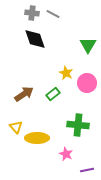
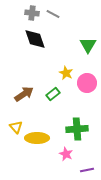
green cross: moved 1 px left, 4 px down; rotated 10 degrees counterclockwise
